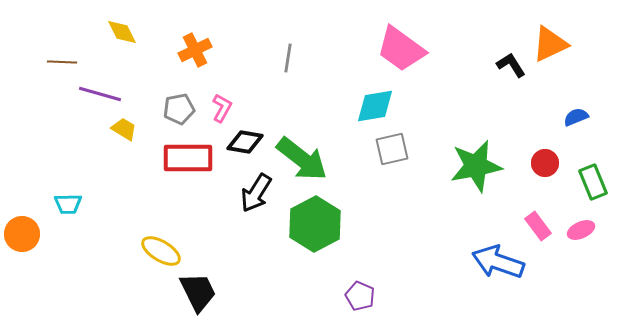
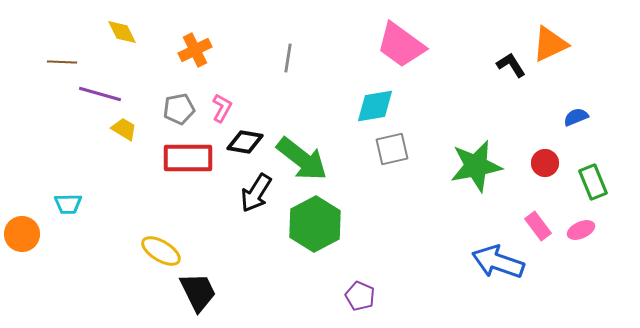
pink trapezoid: moved 4 px up
